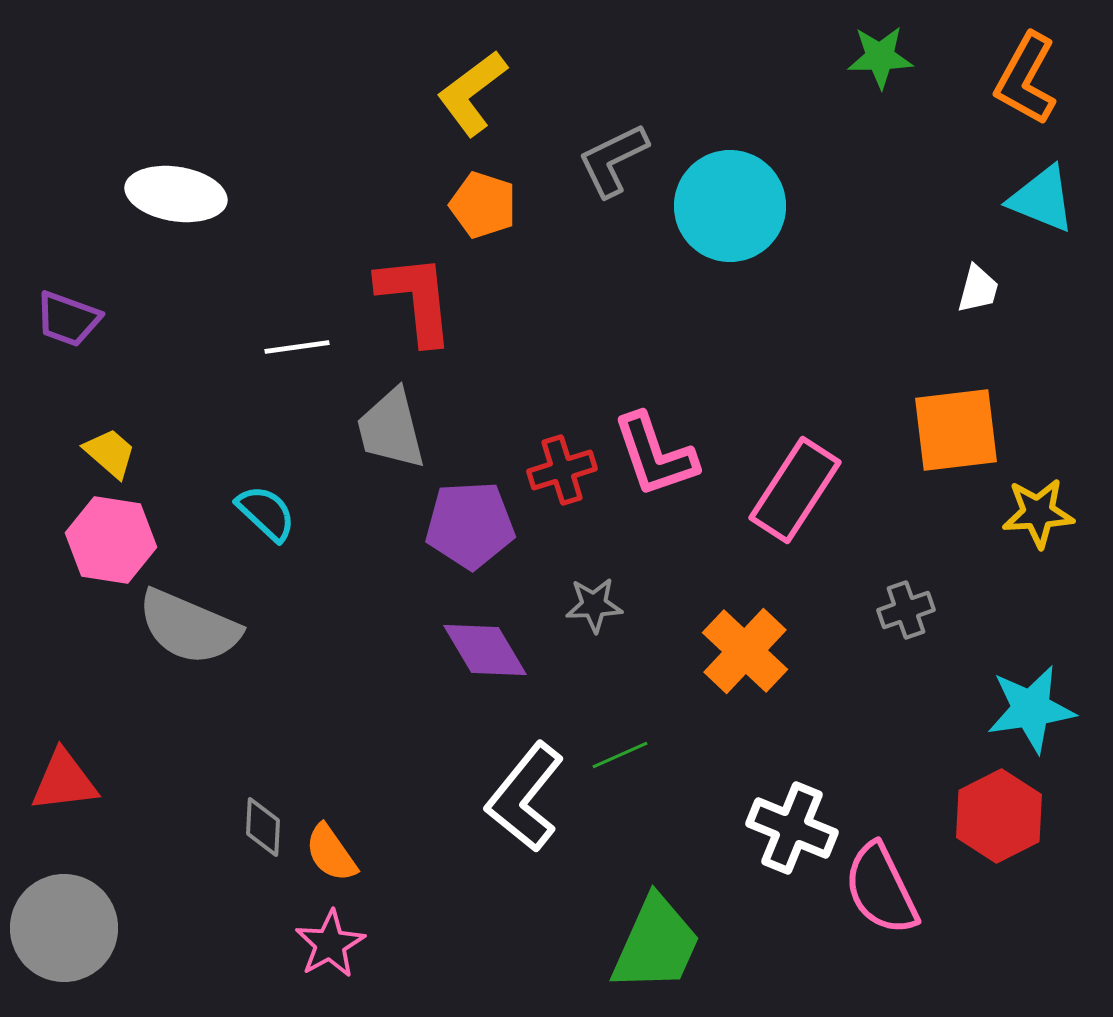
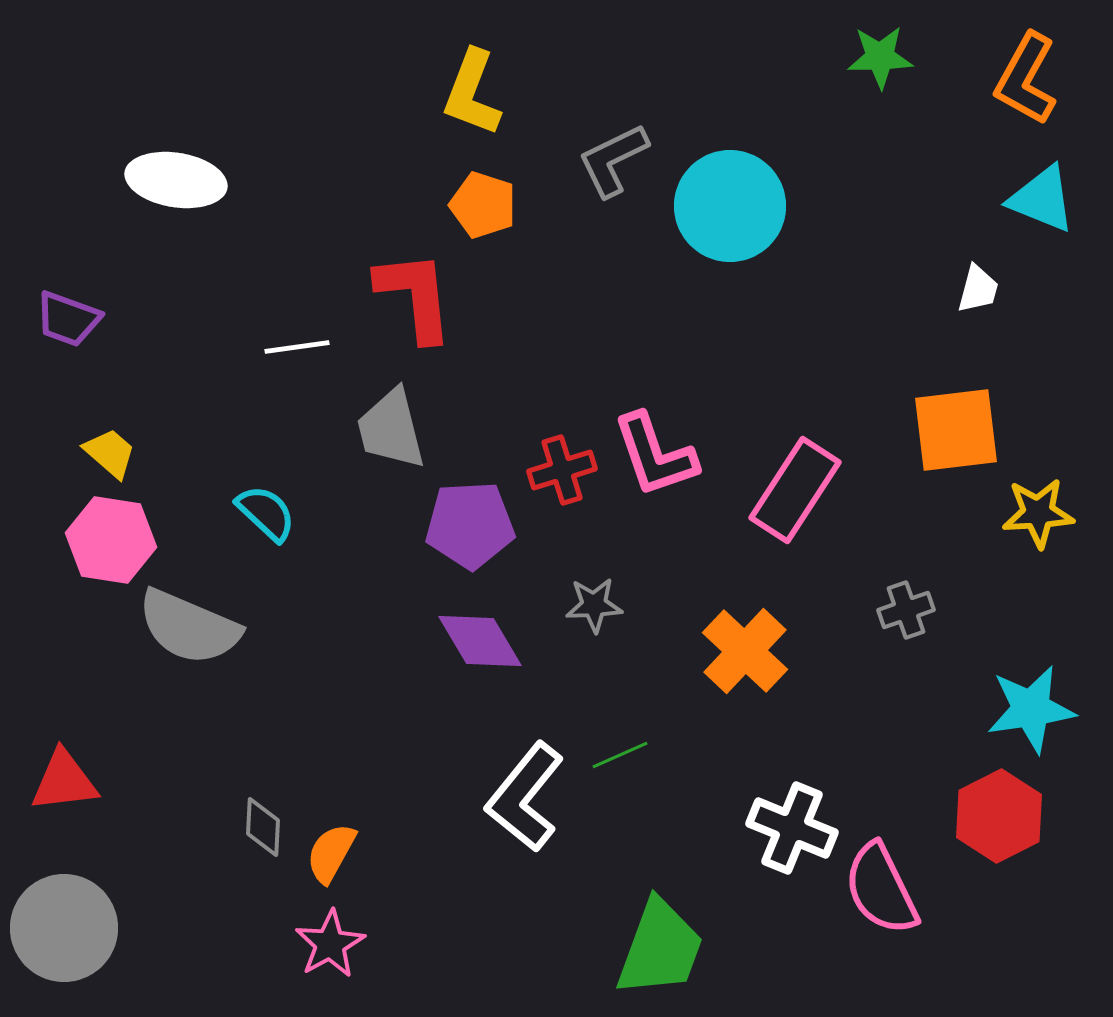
yellow L-shape: rotated 32 degrees counterclockwise
white ellipse: moved 14 px up
red L-shape: moved 1 px left, 3 px up
purple diamond: moved 5 px left, 9 px up
orange semicircle: rotated 64 degrees clockwise
green trapezoid: moved 4 px right, 4 px down; rotated 4 degrees counterclockwise
